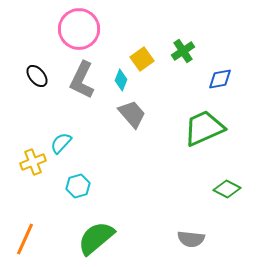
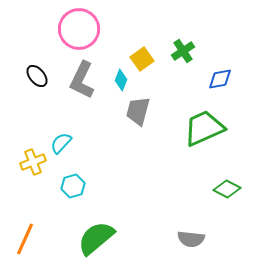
gray trapezoid: moved 6 px right, 3 px up; rotated 124 degrees counterclockwise
cyan hexagon: moved 5 px left
